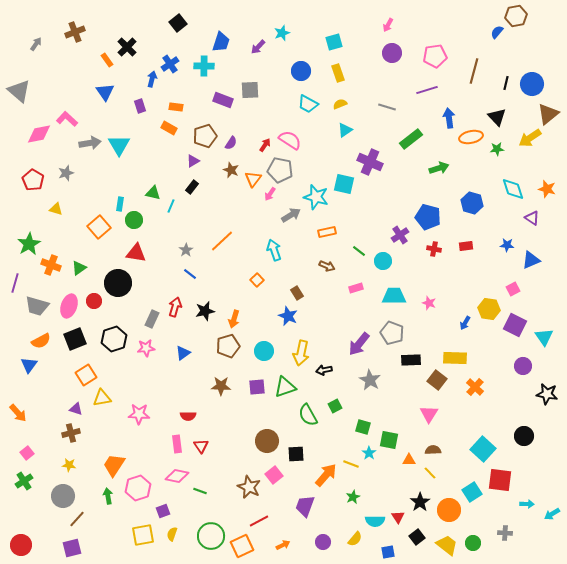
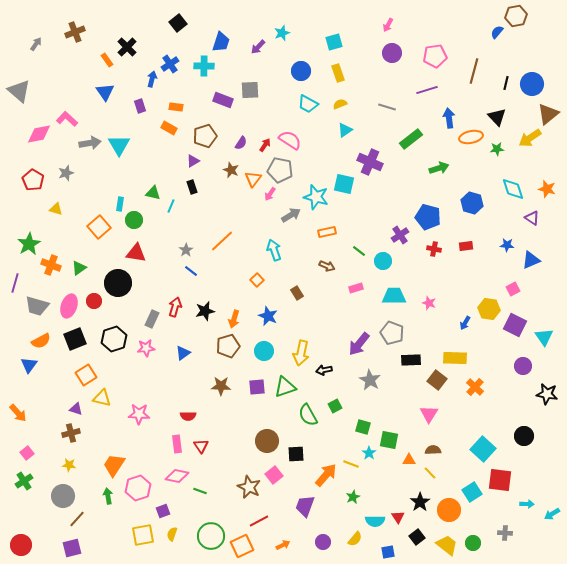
purple semicircle at (231, 143): moved 10 px right
black rectangle at (192, 187): rotated 56 degrees counterclockwise
blue line at (190, 274): moved 1 px right, 3 px up
blue star at (288, 316): moved 20 px left
yellow triangle at (102, 398): rotated 24 degrees clockwise
